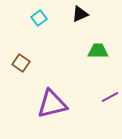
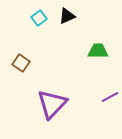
black triangle: moved 13 px left, 2 px down
purple triangle: rotated 32 degrees counterclockwise
